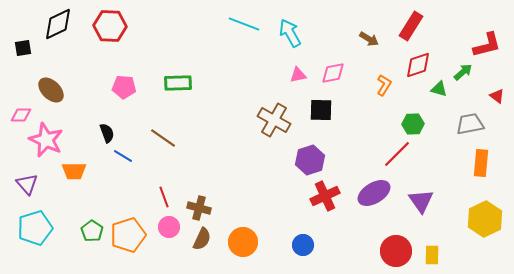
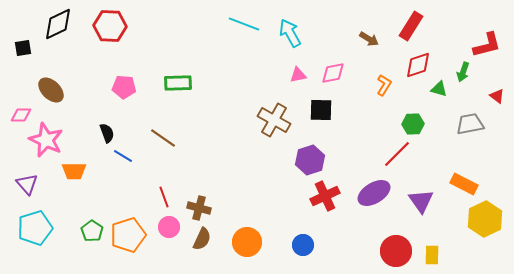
green arrow at (463, 72): rotated 150 degrees clockwise
orange rectangle at (481, 163): moved 17 px left, 21 px down; rotated 68 degrees counterclockwise
orange circle at (243, 242): moved 4 px right
